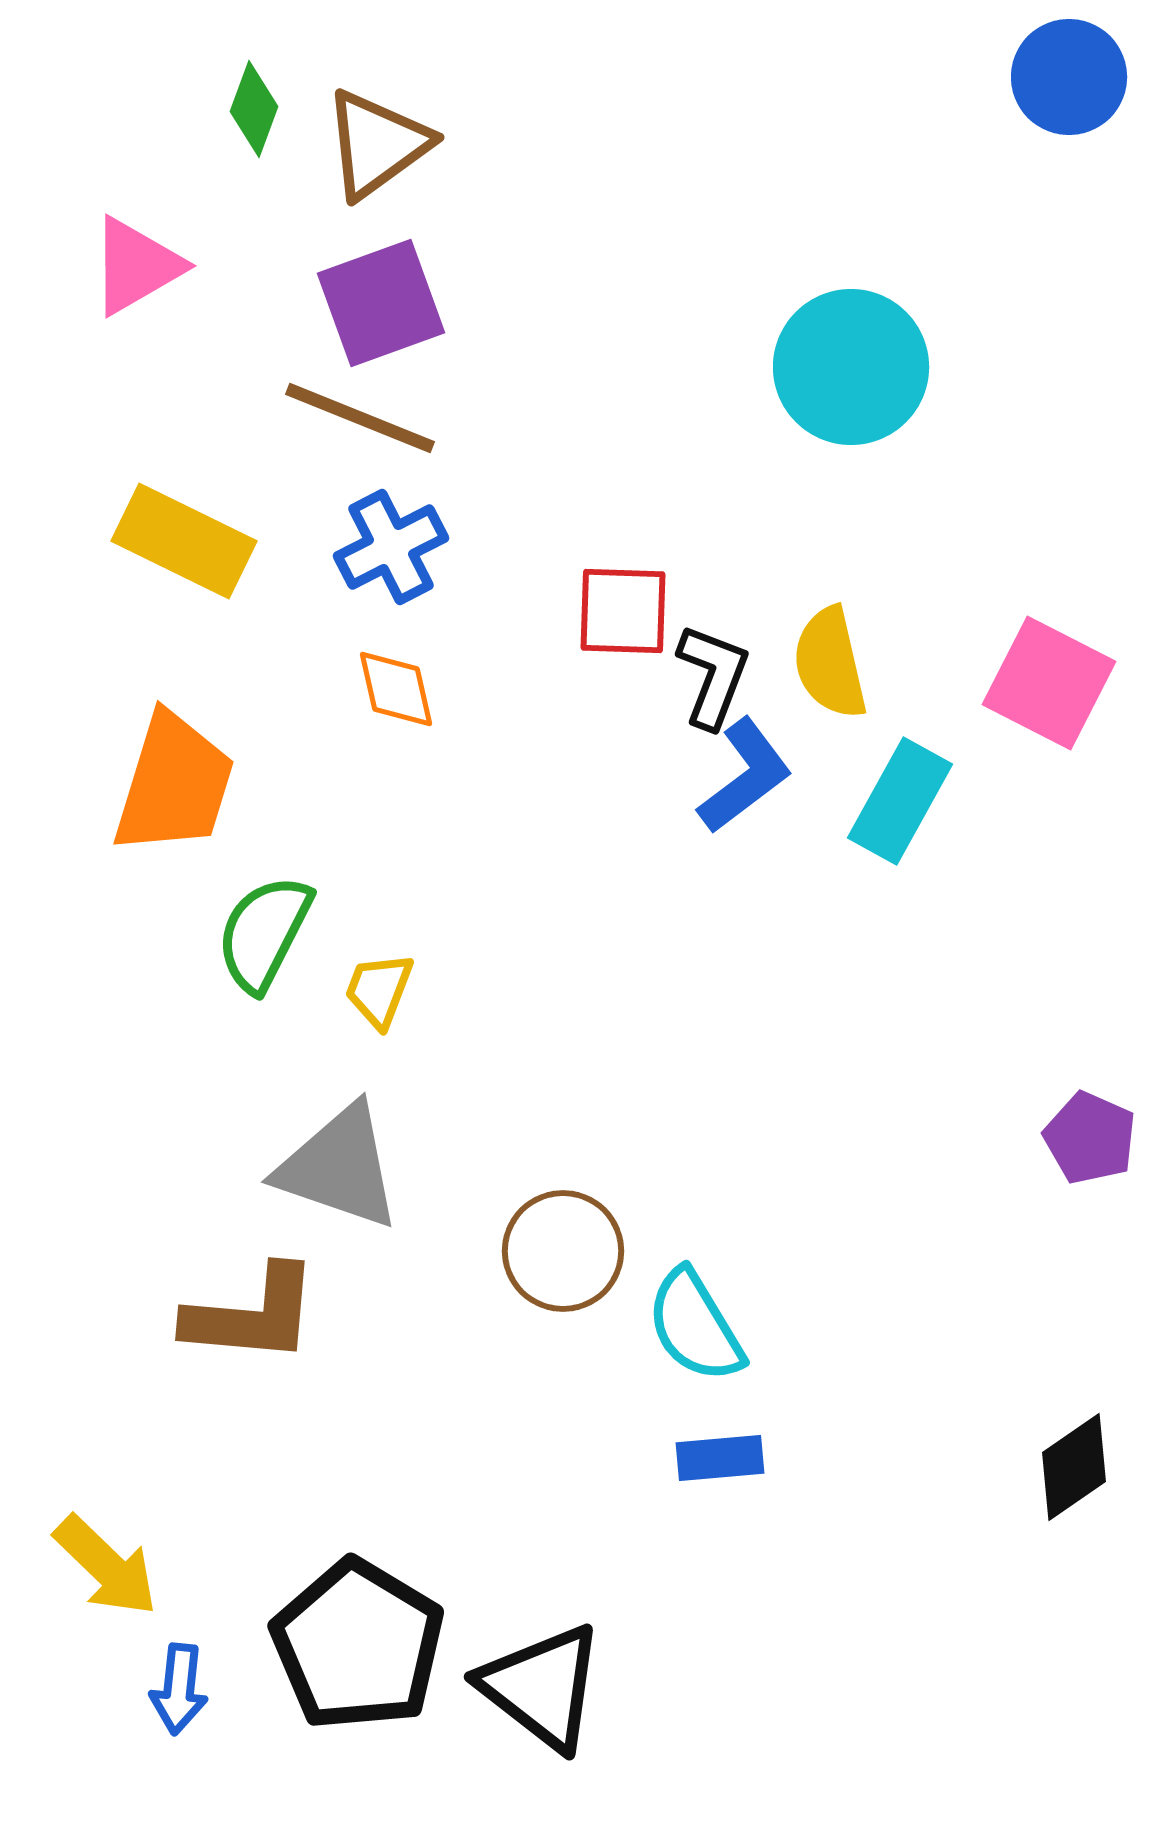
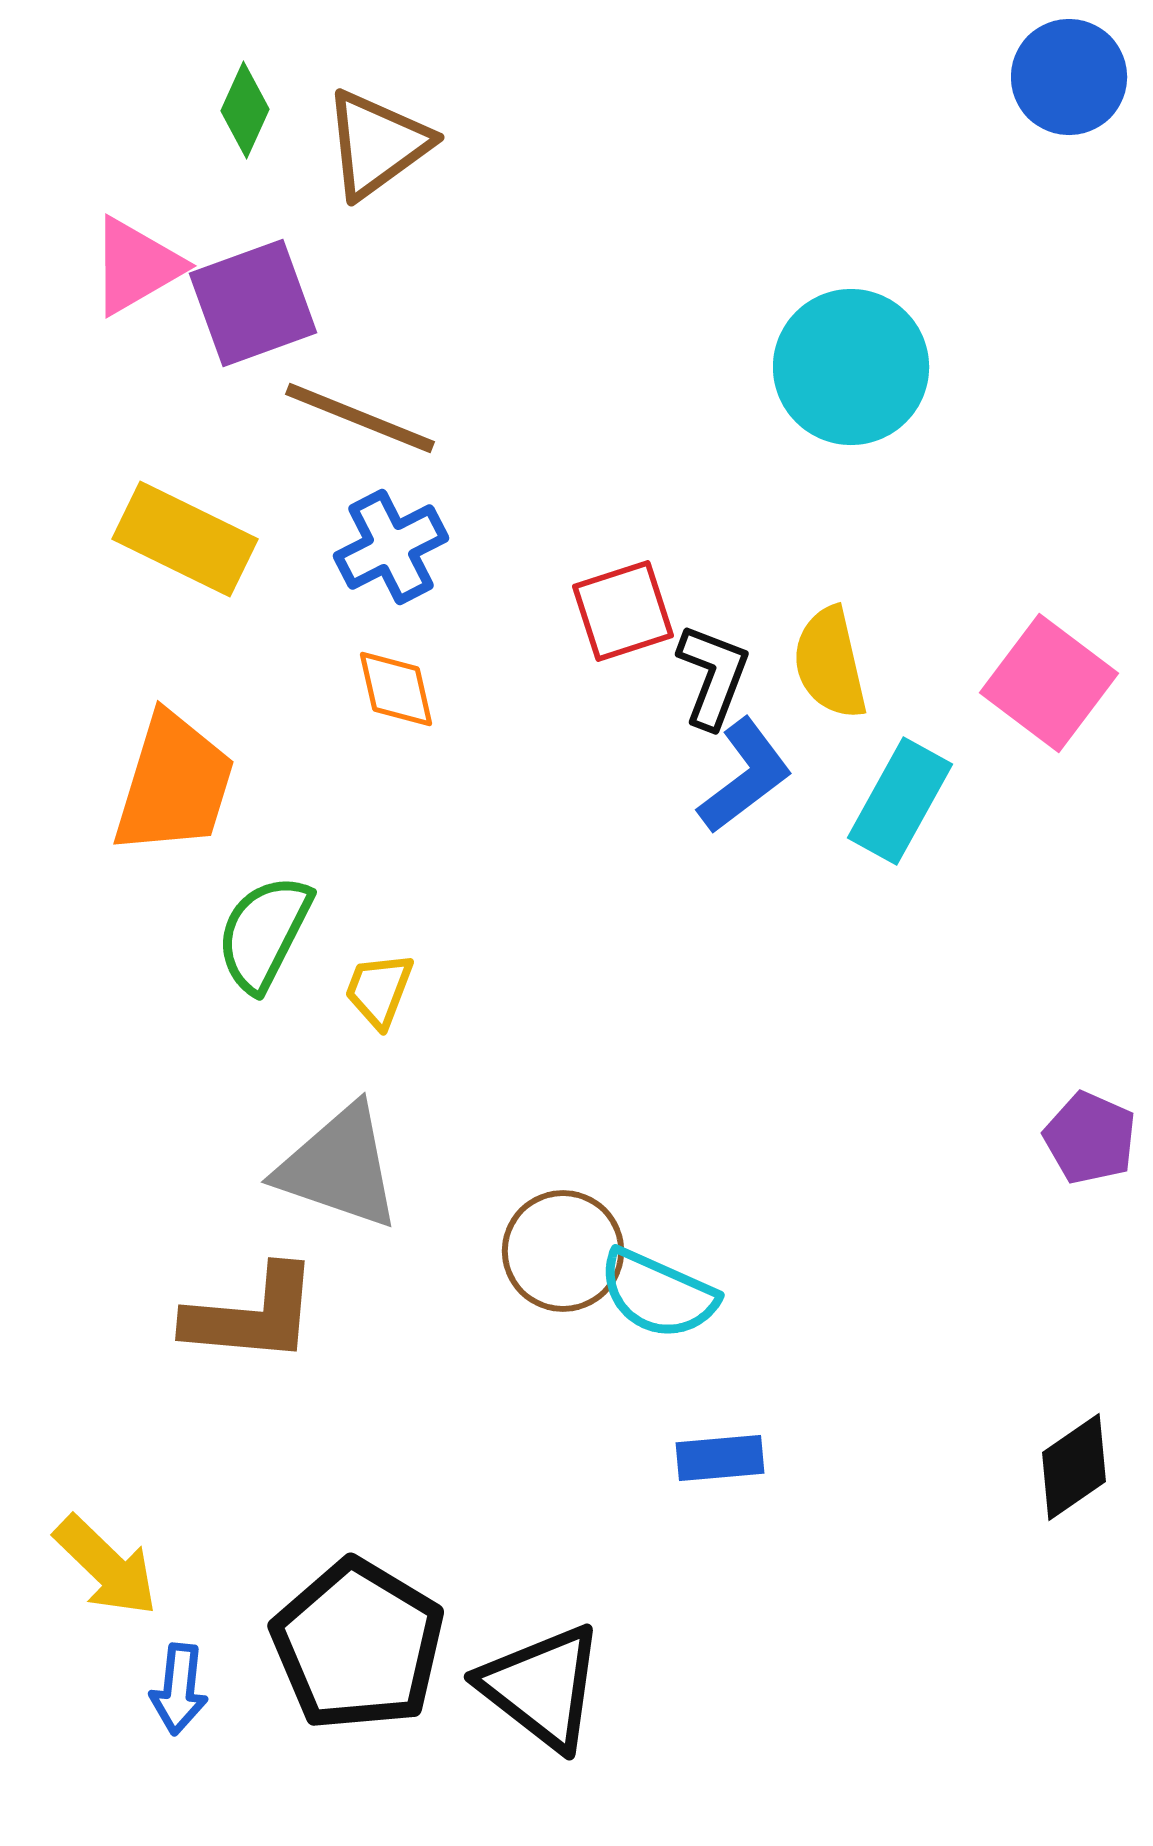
green diamond: moved 9 px left, 1 px down; rotated 4 degrees clockwise
purple square: moved 128 px left
yellow rectangle: moved 1 px right, 2 px up
red square: rotated 20 degrees counterclockwise
pink square: rotated 10 degrees clockwise
cyan semicircle: moved 37 px left, 32 px up; rotated 35 degrees counterclockwise
